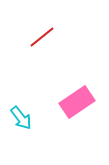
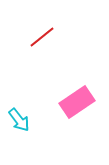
cyan arrow: moved 2 px left, 2 px down
